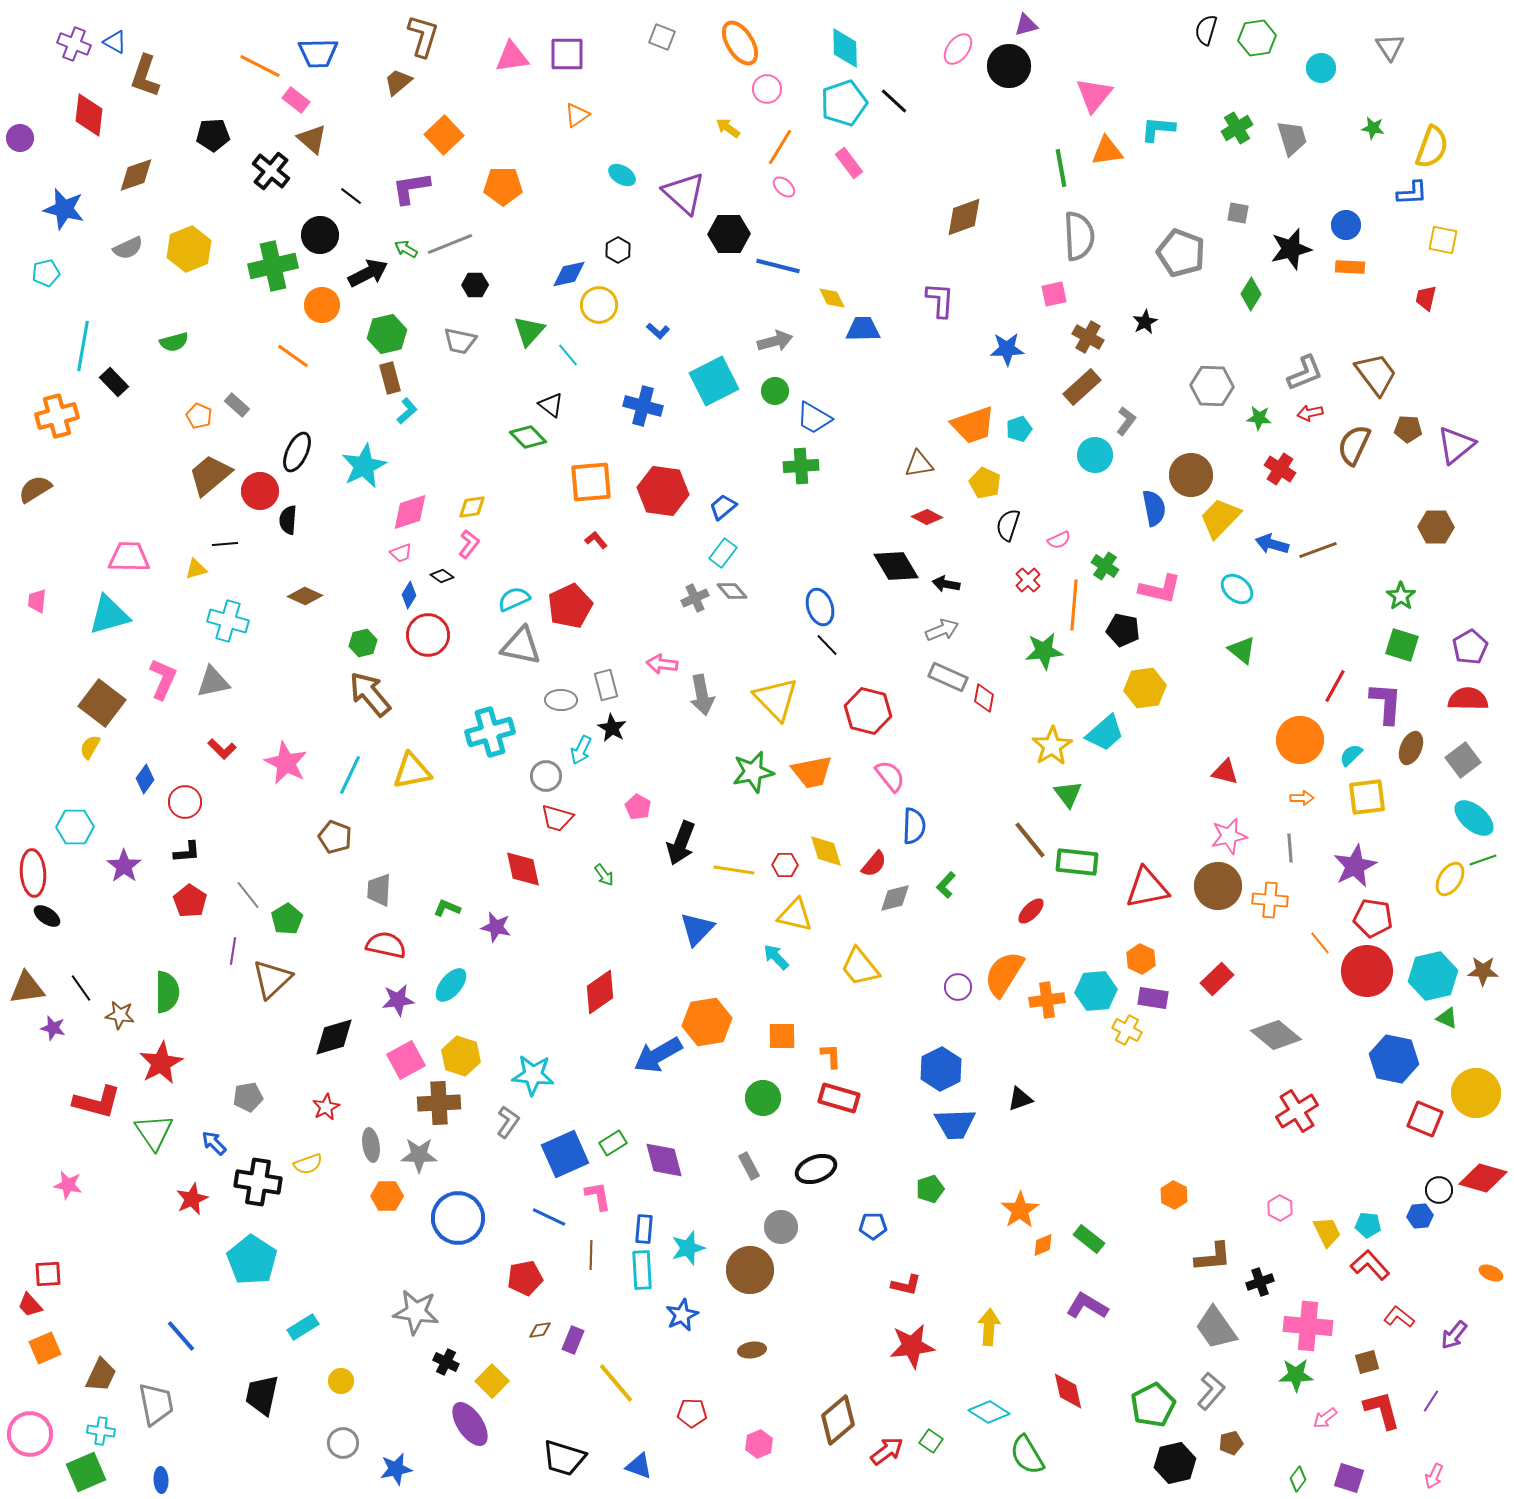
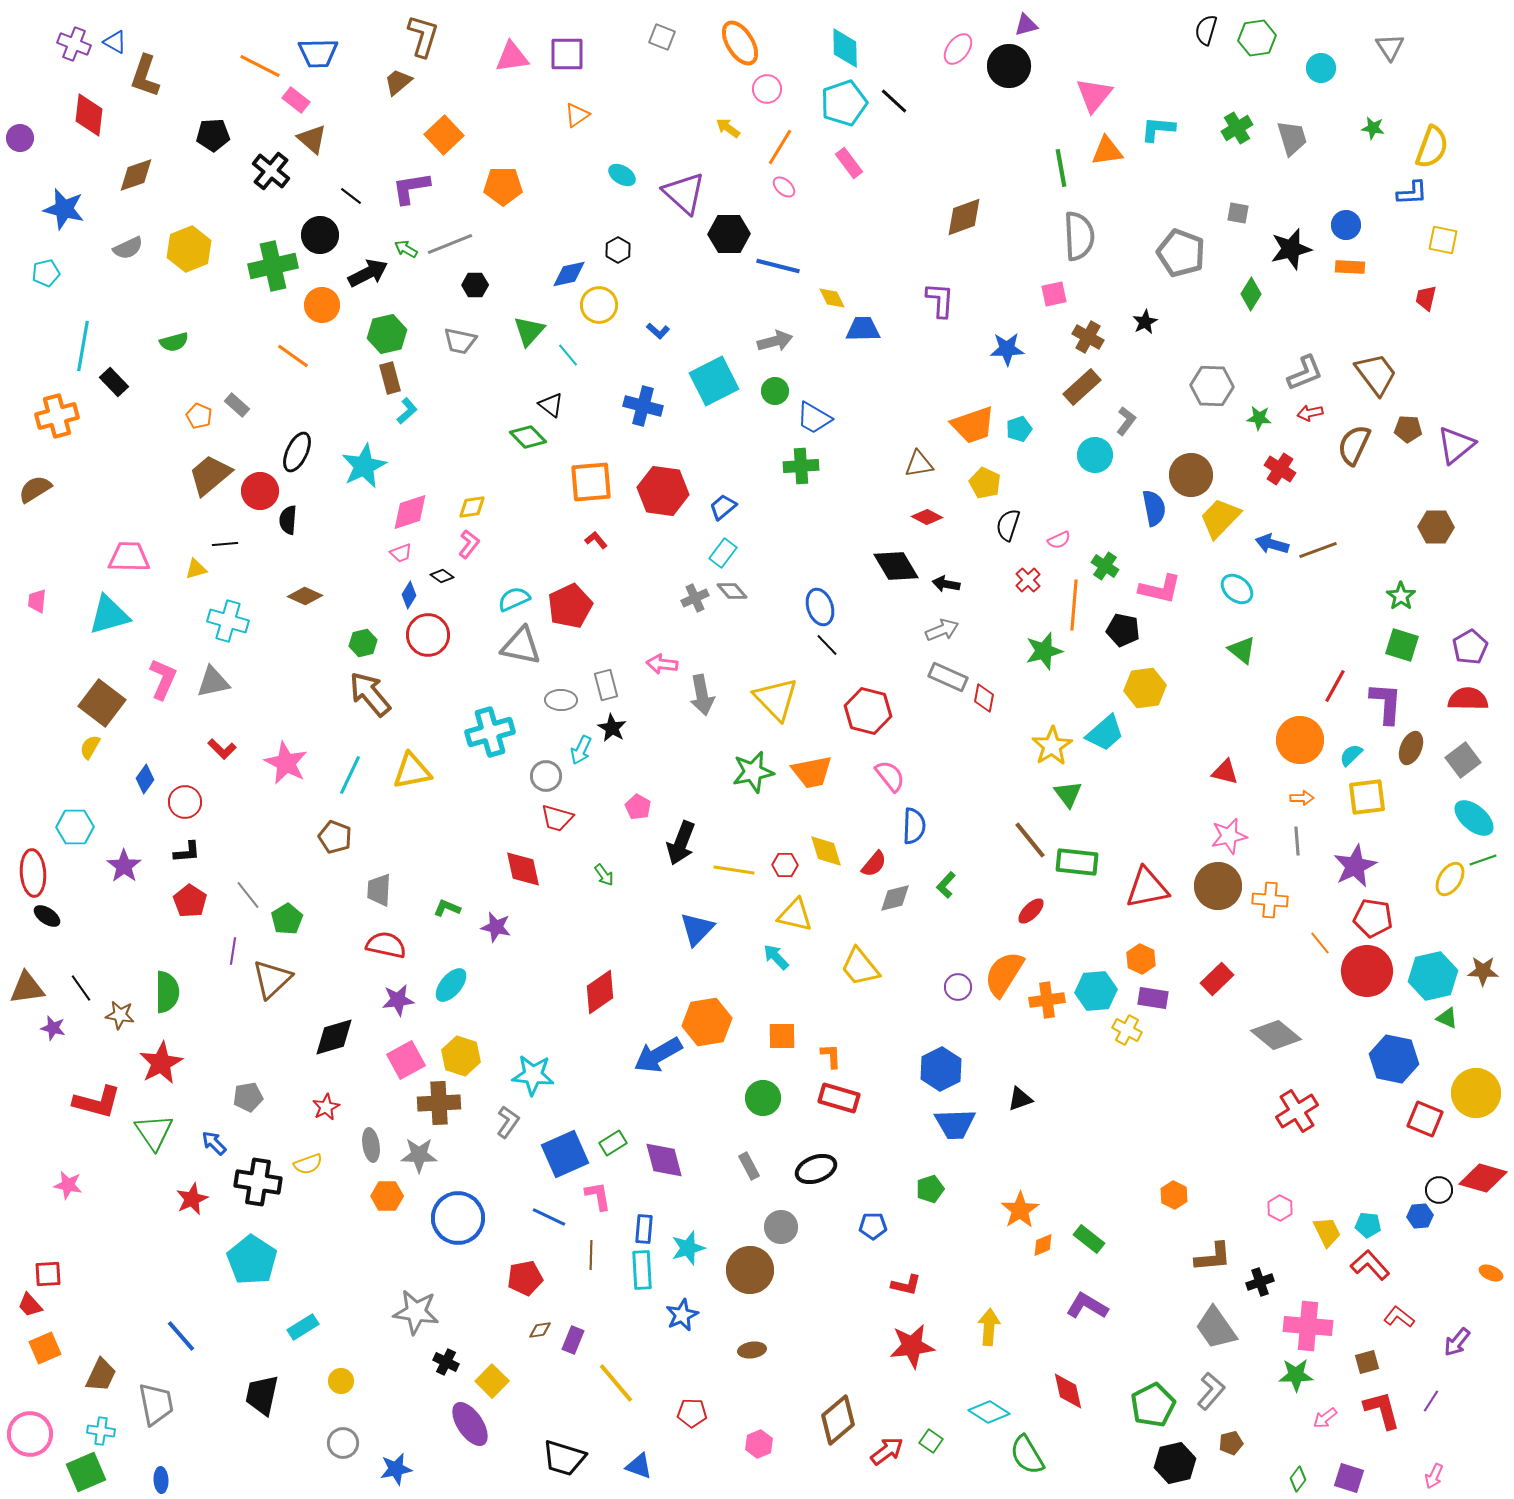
green star at (1044, 651): rotated 9 degrees counterclockwise
gray line at (1290, 848): moved 7 px right, 7 px up
purple arrow at (1454, 1335): moved 3 px right, 7 px down
